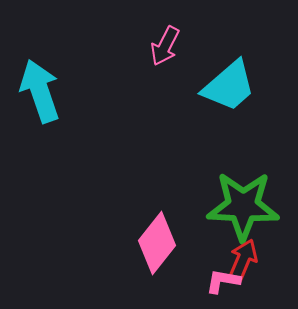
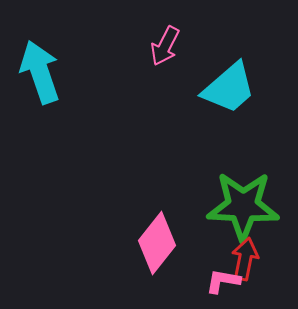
cyan trapezoid: moved 2 px down
cyan arrow: moved 19 px up
red arrow: moved 2 px right, 1 px up; rotated 12 degrees counterclockwise
